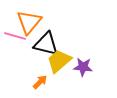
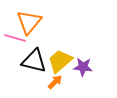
pink line: moved 2 px down
black triangle: moved 12 px left, 17 px down
yellow trapezoid: moved 1 px right
orange arrow: moved 15 px right
